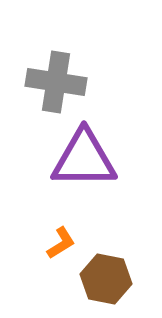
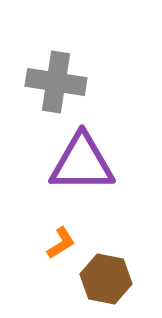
purple triangle: moved 2 px left, 4 px down
